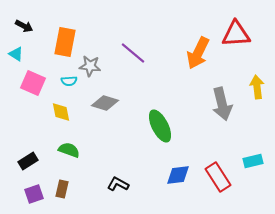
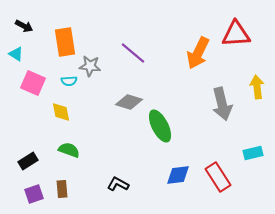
orange rectangle: rotated 20 degrees counterclockwise
gray diamond: moved 24 px right, 1 px up
cyan rectangle: moved 8 px up
brown rectangle: rotated 18 degrees counterclockwise
